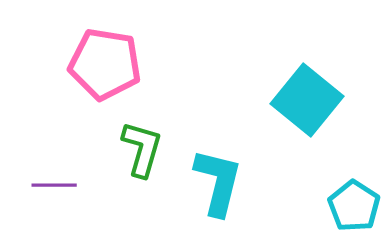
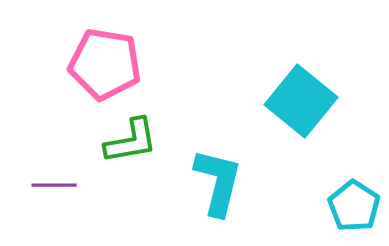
cyan square: moved 6 px left, 1 px down
green L-shape: moved 11 px left, 8 px up; rotated 64 degrees clockwise
